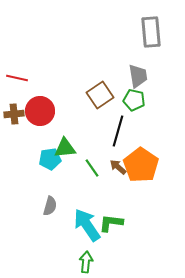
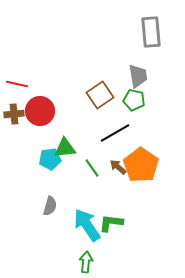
red line: moved 6 px down
black line: moved 3 px left, 2 px down; rotated 44 degrees clockwise
